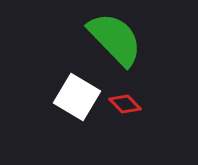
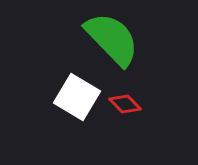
green semicircle: moved 3 px left
